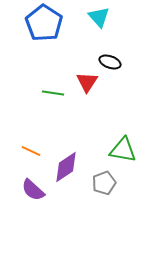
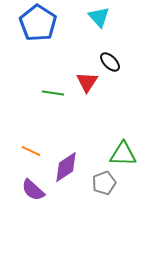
blue pentagon: moved 6 px left
black ellipse: rotated 25 degrees clockwise
green triangle: moved 4 px down; rotated 8 degrees counterclockwise
